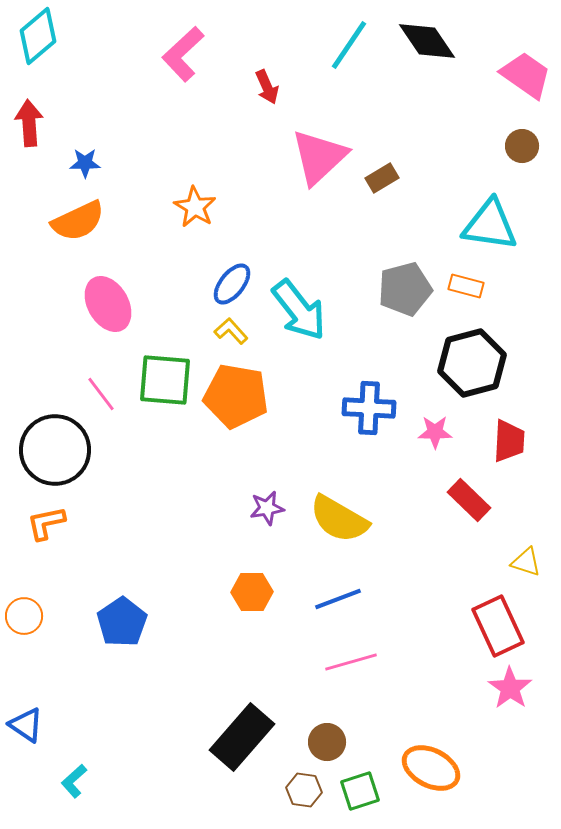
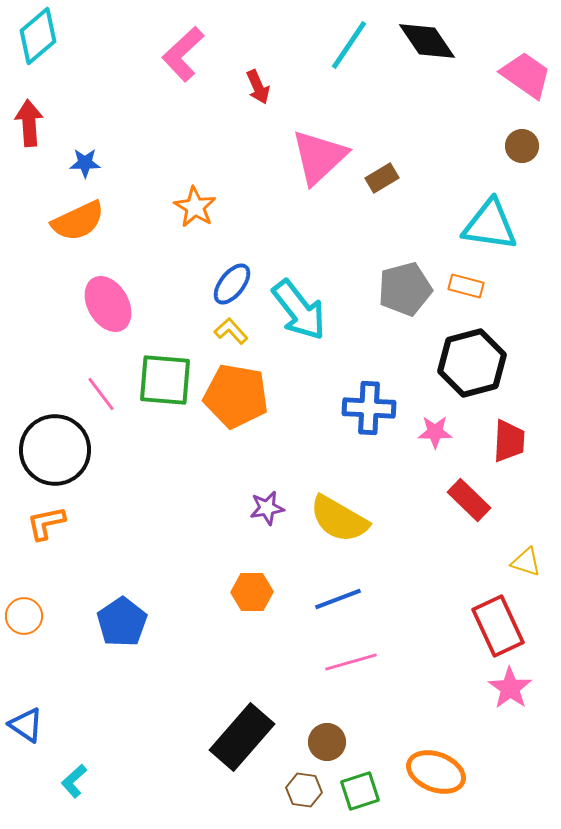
red arrow at (267, 87): moved 9 px left
orange ellipse at (431, 768): moved 5 px right, 4 px down; rotated 6 degrees counterclockwise
